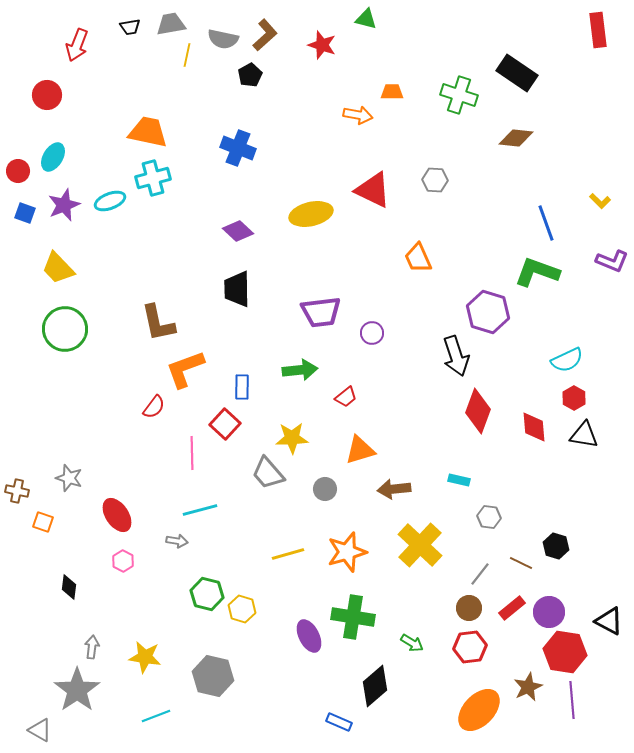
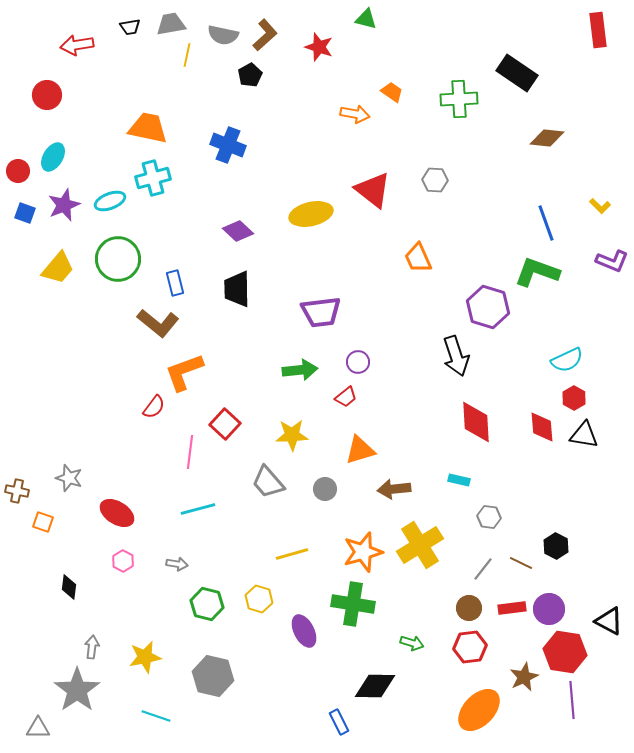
gray semicircle at (223, 39): moved 4 px up
red arrow at (77, 45): rotated 60 degrees clockwise
red star at (322, 45): moved 3 px left, 2 px down
orange trapezoid at (392, 92): rotated 35 degrees clockwise
green cross at (459, 95): moved 4 px down; rotated 21 degrees counterclockwise
orange arrow at (358, 115): moved 3 px left, 1 px up
orange trapezoid at (148, 132): moved 4 px up
brown diamond at (516, 138): moved 31 px right
blue cross at (238, 148): moved 10 px left, 3 px up
red triangle at (373, 190): rotated 12 degrees clockwise
yellow L-shape at (600, 201): moved 5 px down
yellow trapezoid at (58, 268): rotated 96 degrees counterclockwise
purple hexagon at (488, 312): moved 5 px up
brown L-shape at (158, 323): rotated 39 degrees counterclockwise
green circle at (65, 329): moved 53 px right, 70 px up
purple circle at (372, 333): moved 14 px left, 29 px down
orange L-shape at (185, 369): moved 1 px left, 3 px down
blue rectangle at (242, 387): moved 67 px left, 104 px up; rotated 15 degrees counterclockwise
red diamond at (478, 411): moved 2 px left, 11 px down; rotated 24 degrees counterclockwise
red diamond at (534, 427): moved 8 px right
yellow star at (292, 438): moved 3 px up
pink line at (192, 453): moved 2 px left, 1 px up; rotated 8 degrees clockwise
gray trapezoid at (268, 473): moved 9 px down
cyan line at (200, 510): moved 2 px left, 1 px up
red ellipse at (117, 515): moved 2 px up; rotated 24 degrees counterclockwise
gray arrow at (177, 541): moved 23 px down
yellow cross at (420, 545): rotated 15 degrees clockwise
black hexagon at (556, 546): rotated 10 degrees clockwise
orange star at (347, 552): moved 16 px right
yellow line at (288, 554): moved 4 px right
gray line at (480, 574): moved 3 px right, 5 px up
green hexagon at (207, 594): moved 10 px down
red rectangle at (512, 608): rotated 32 degrees clockwise
yellow hexagon at (242, 609): moved 17 px right, 10 px up
purple circle at (549, 612): moved 3 px up
green cross at (353, 617): moved 13 px up
purple ellipse at (309, 636): moved 5 px left, 5 px up
green arrow at (412, 643): rotated 15 degrees counterclockwise
yellow star at (145, 657): rotated 20 degrees counterclockwise
black diamond at (375, 686): rotated 42 degrees clockwise
brown star at (528, 687): moved 4 px left, 10 px up
cyan line at (156, 716): rotated 40 degrees clockwise
blue rectangle at (339, 722): rotated 40 degrees clockwise
gray triangle at (40, 730): moved 2 px left, 2 px up; rotated 30 degrees counterclockwise
